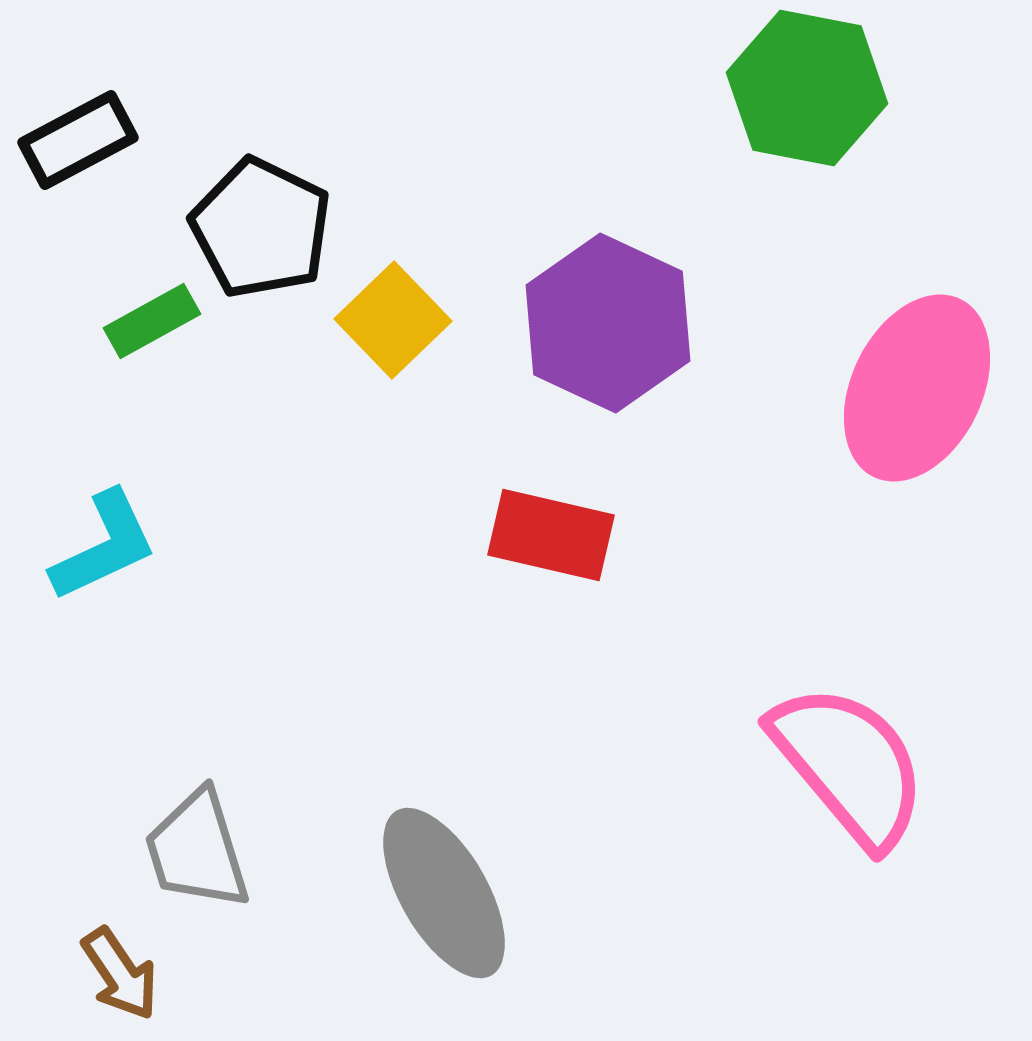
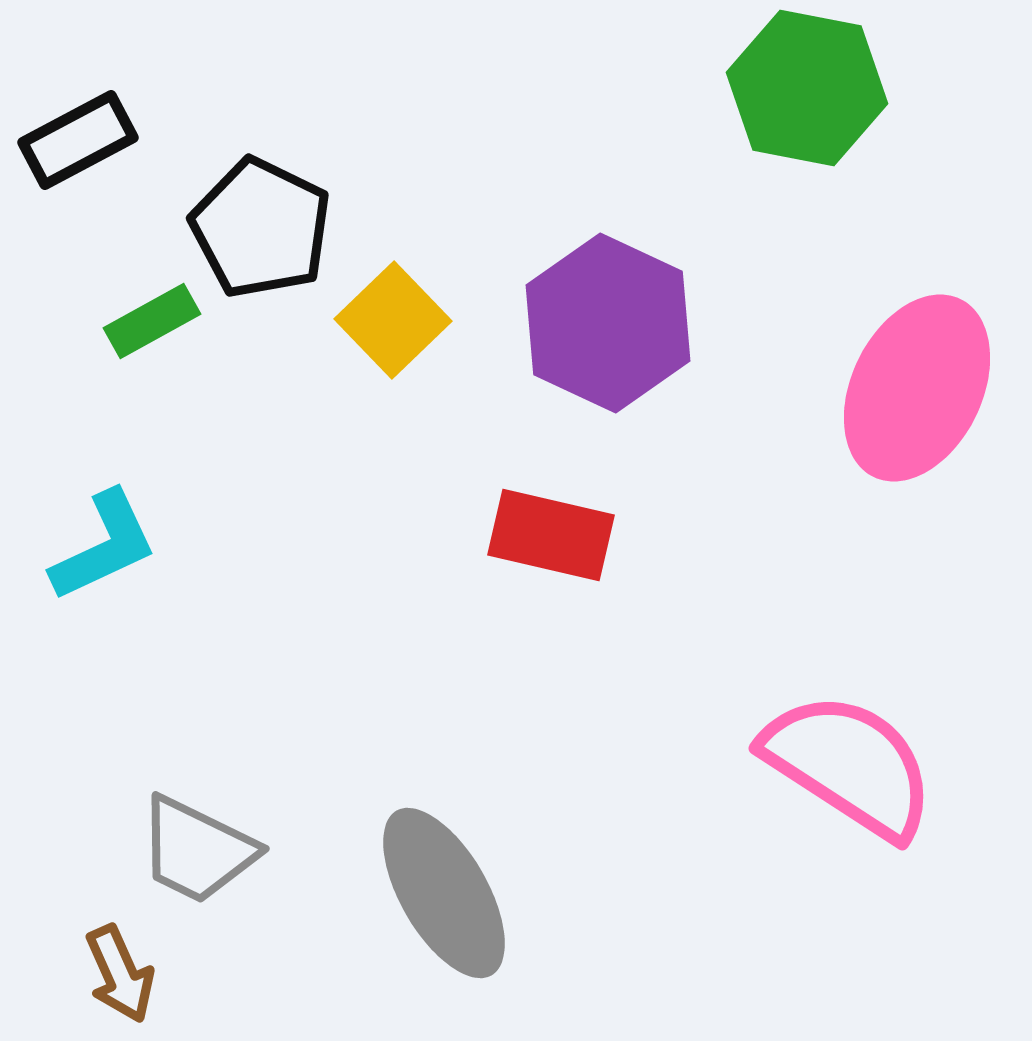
pink semicircle: rotated 17 degrees counterclockwise
gray trapezoid: rotated 47 degrees counterclockwise
brown arrow: rotated 10 degrees clockwise
